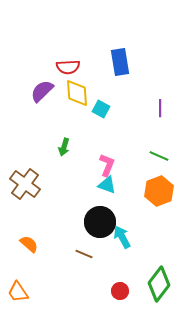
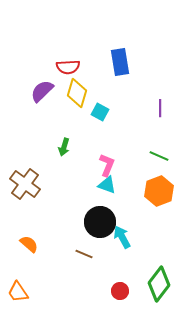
yellow diamond: rotated 20 degrees clockwise
cyan square: moved 1 px left, 3 px down
